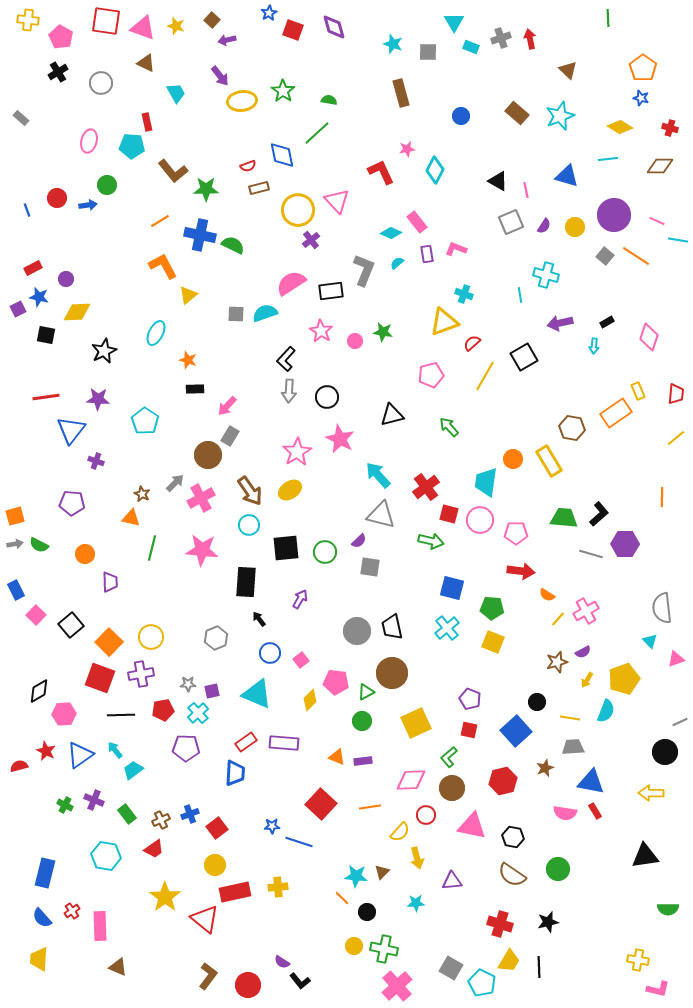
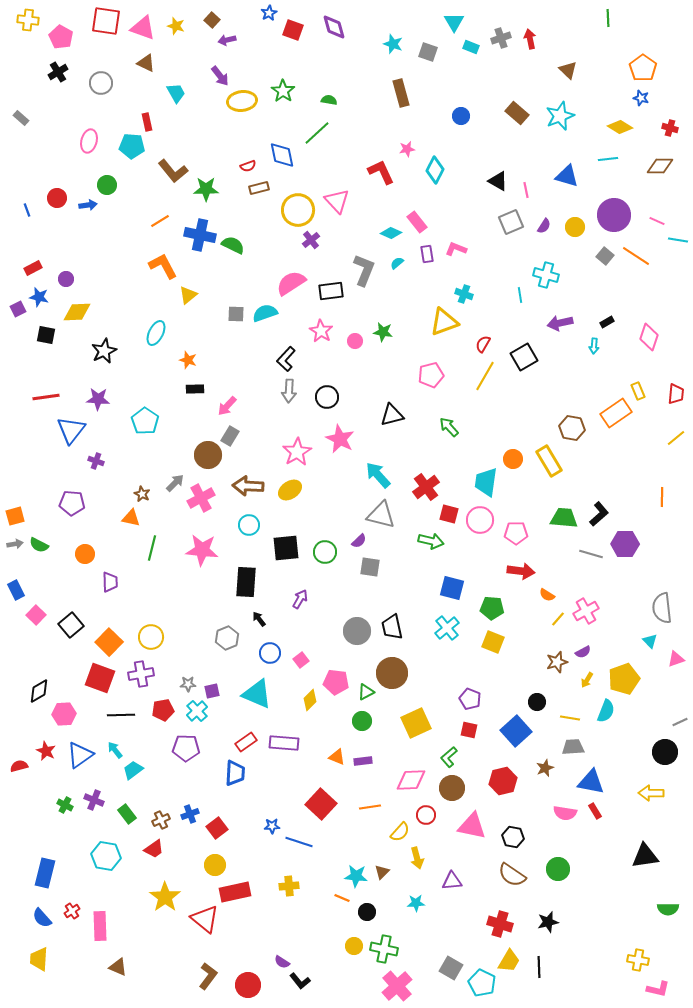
gray square at (428, 52): rotated 18 degrees clockwise
red semicircle at (472, 343): moved 11 px right, 1 px down; rotated 18 degrees counterclockwise
brown arrow at (250, 491): moved 2 px left, 5 px up; rotated 128 degrees clockwise
gray hexagon at (216, 638): moved 11 px right
cyan cross at (198, 713): moved 1 px left, 2 px up
yellow cross at (278, 887): moved 11 px right, 1 px up
orange line at (342, 898): rotated 21 degrees counterclockwise
